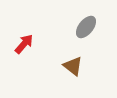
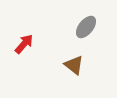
brown triangle: moved 1 px right, 1 px up
